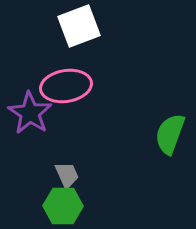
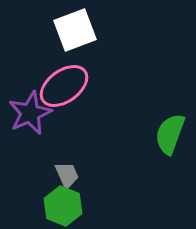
white square: moved 4 px left, 4 px down
pink ellipse: moved 2 px left; rotated 27 degrees counterclockwise
purple star: rotated 15 degrees clockwise
green hexagon: rotated 21 degrees clockwise
